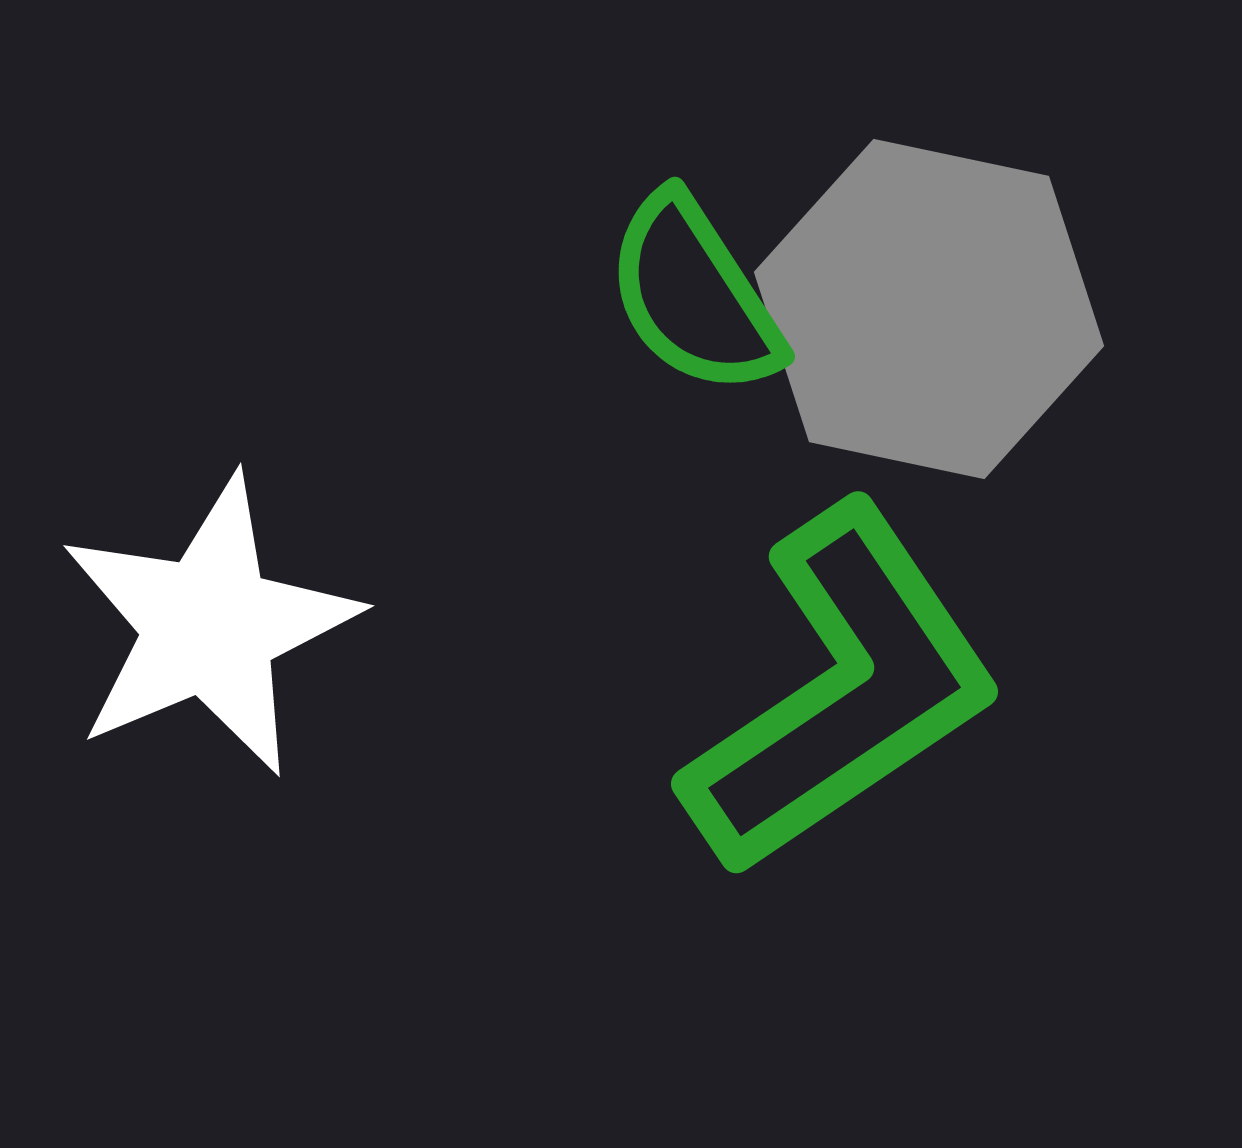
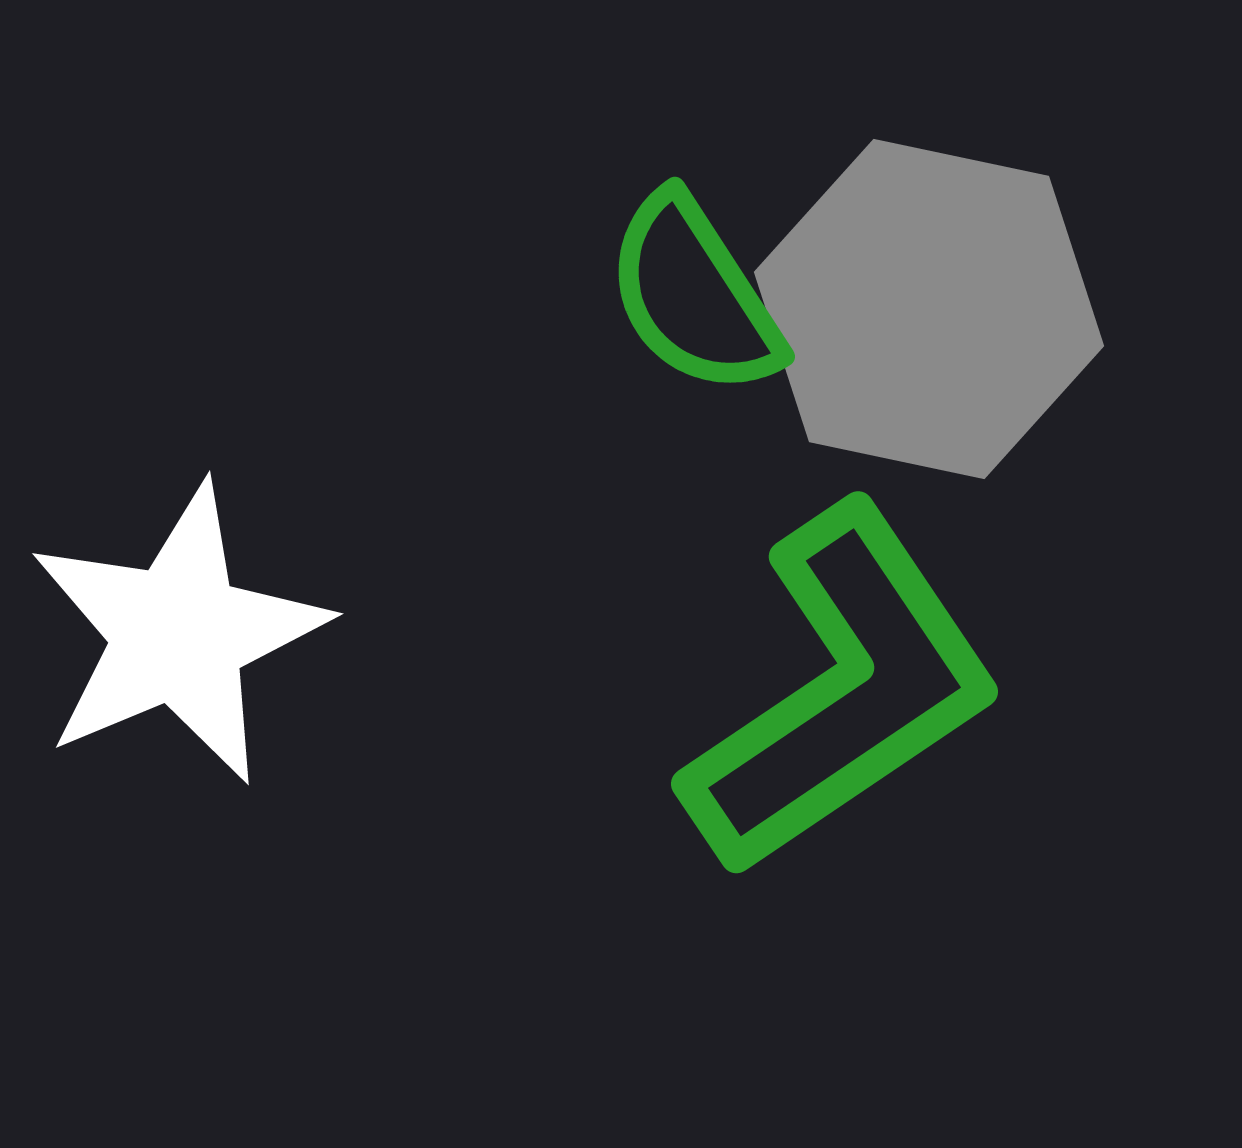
white star: moved 31 px left, 8 px down
